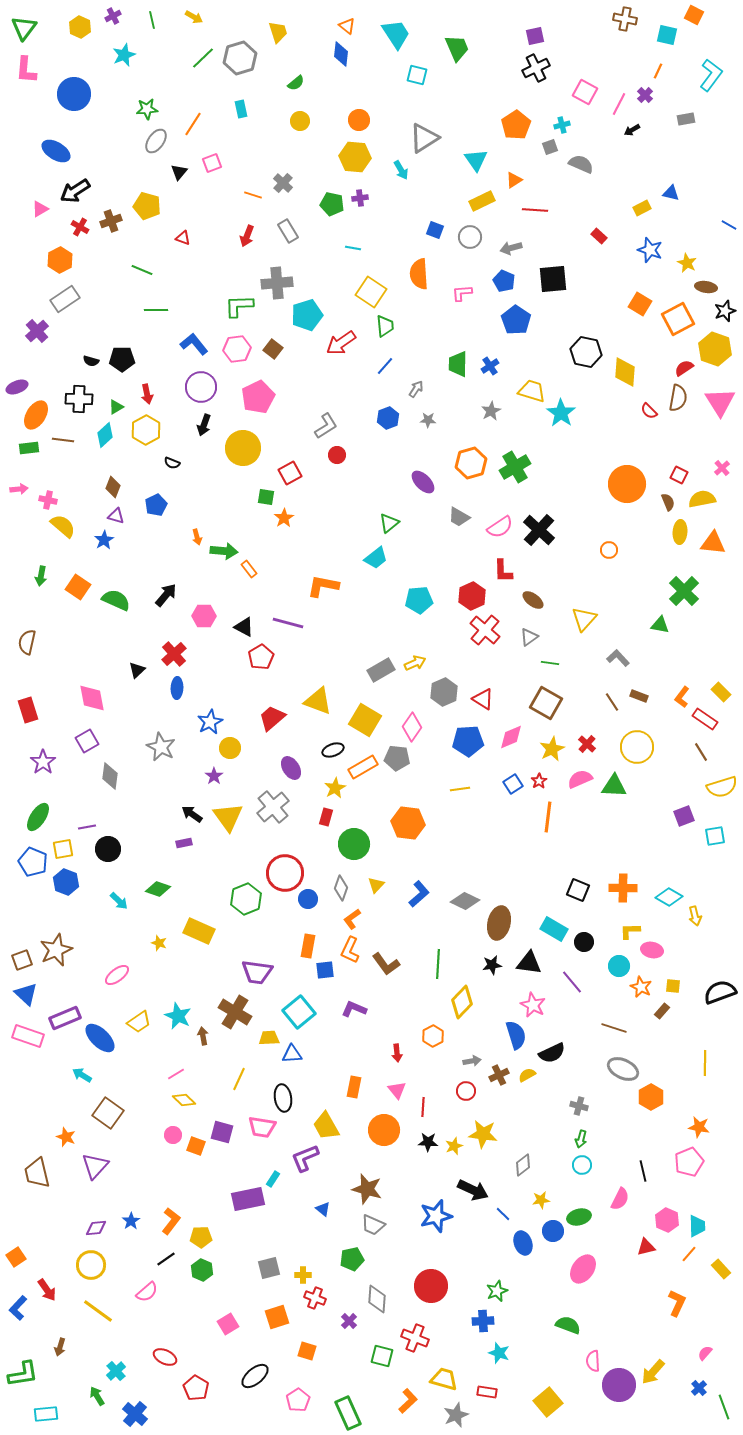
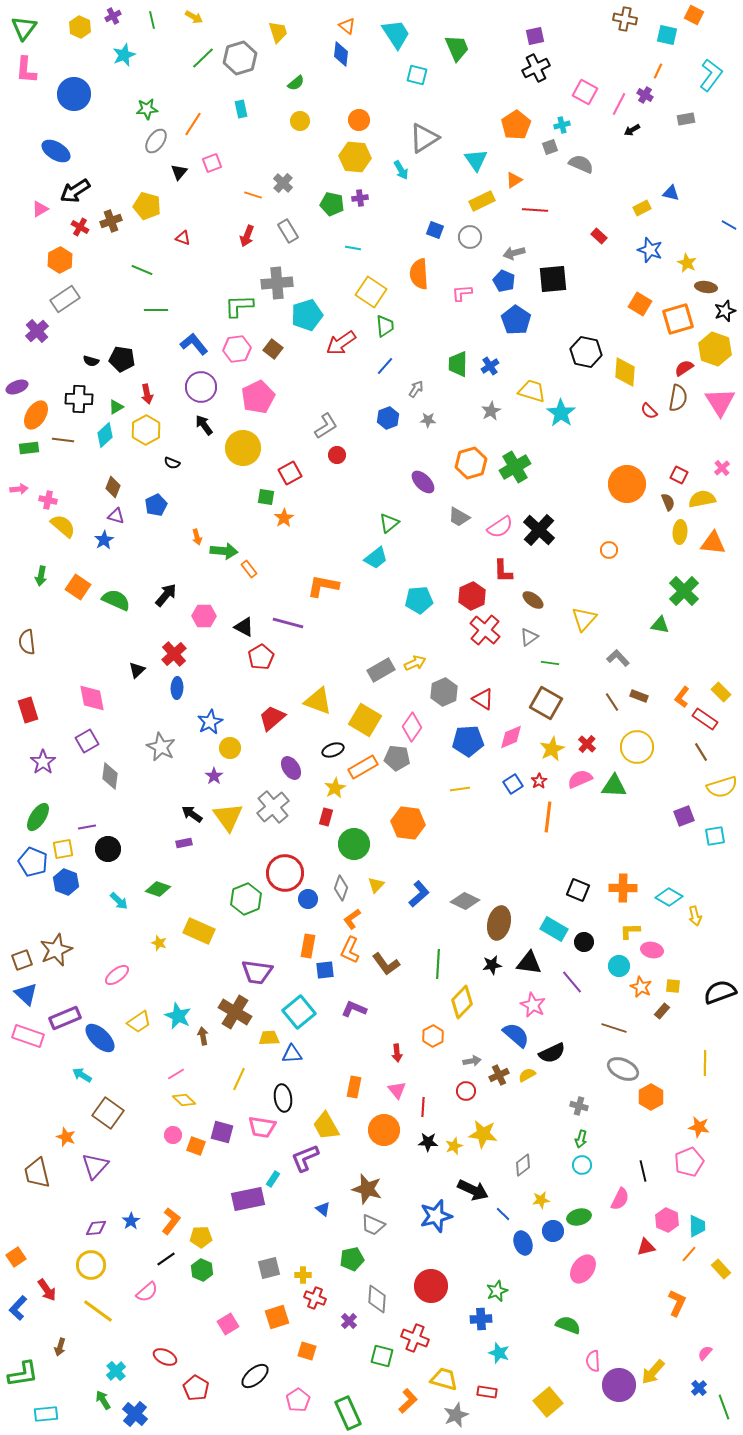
purple cross at (645, 95): rotated 14 degrees counterclockwise
gray arrow at (511, 248): moved 3 px right, 5 px down
orange square at (678, 319): rotated 12 degrees clockwise
black pentagon at (122, 359): rotated 10 degrees clockwise
black arrow at (204, 425): rotated 125 degrees clockwise
brown semicircle at (27, 642): rotated 20 degrees counterclockwise
blue semicircle at (516, 1035): rotated 32 degrees counterclockwise
blue cross at (483, 1321): moved 2 px left, 2 px up
green arrow at (97, 1396): moved 6 px right, 4 px down
